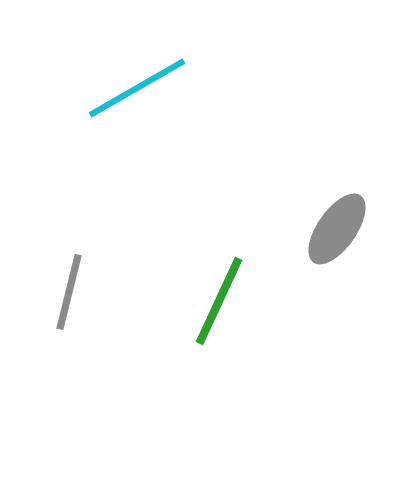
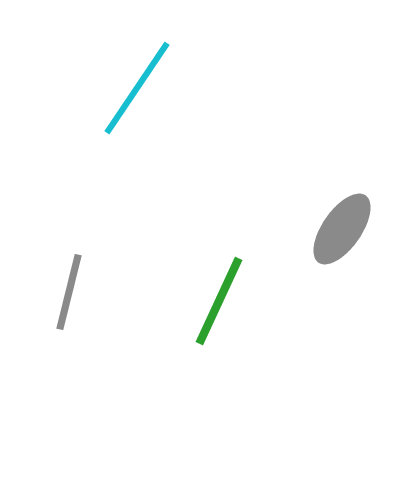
cyan line: rotated 26 degrees counterclockwise
gray ellipse: moved 5 px right
